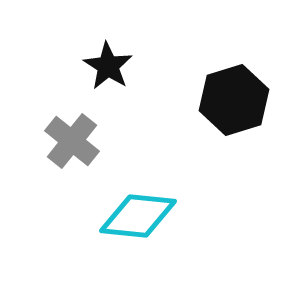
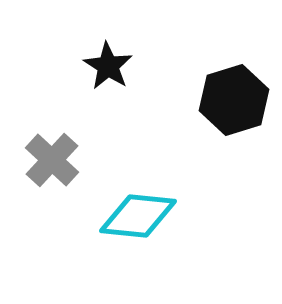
gray cross: moved 20 px left, 19 px down; rotated 4 degrees clockwise
